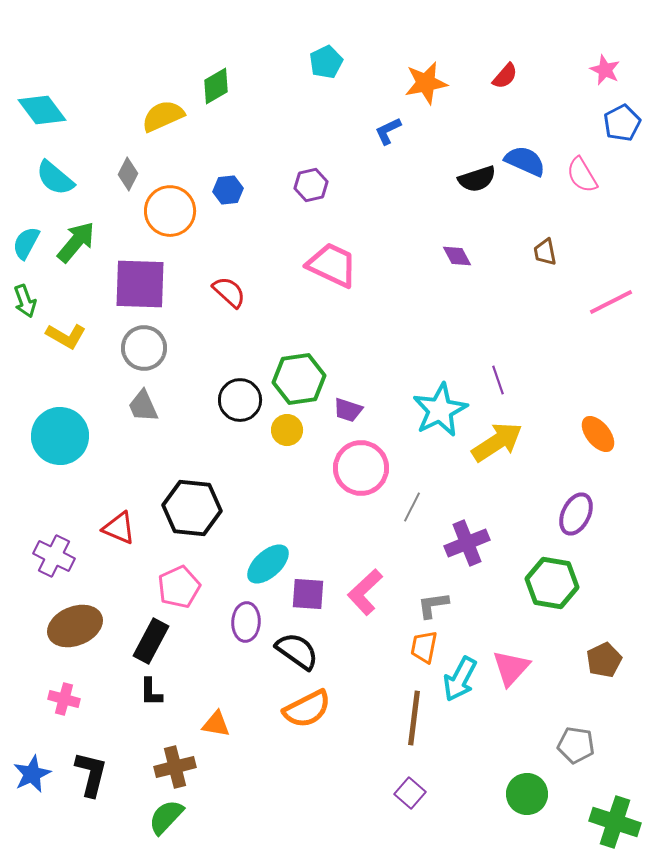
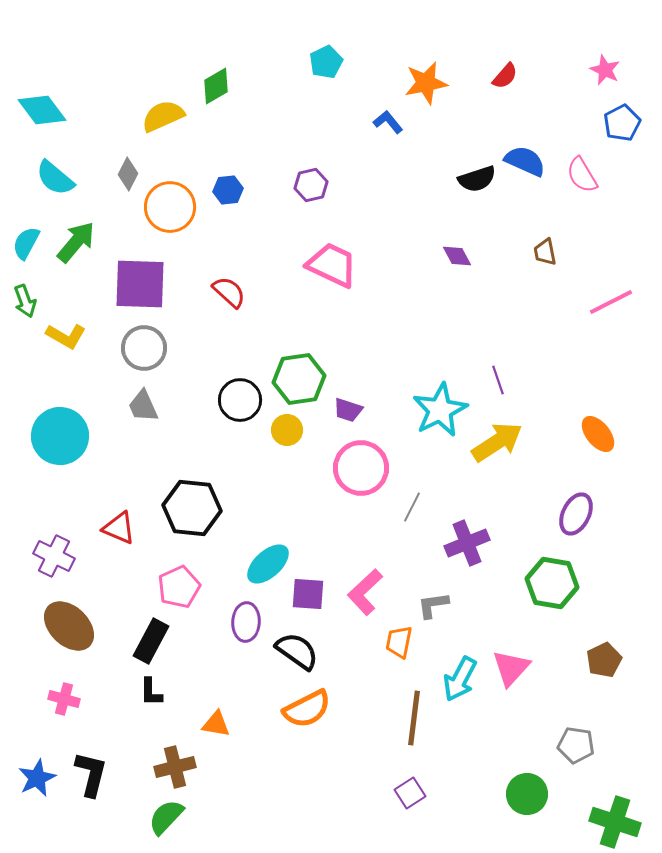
blue L-shape at (388, 131): moved 9 px up; rotated 76 degrees clockwise
orange circle at (170, 211): moved 4 px up
brown ellipse at (75, 626): moved 6 px left; rotated 66 degrees clockwise
orange trapezoid at (424, 647): moved 25 px left, 5 px up
blue star at (32, 774): moved 5 px right, 4 px down
purple square at (410, 793): rotated 16 degrees clockwise
